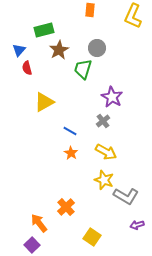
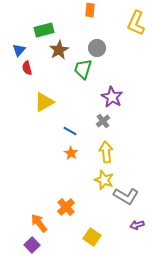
yellow L-shape: moved 3 px right, 7 px down
yellow arrow: rotated 125 degrees counterclockwise
